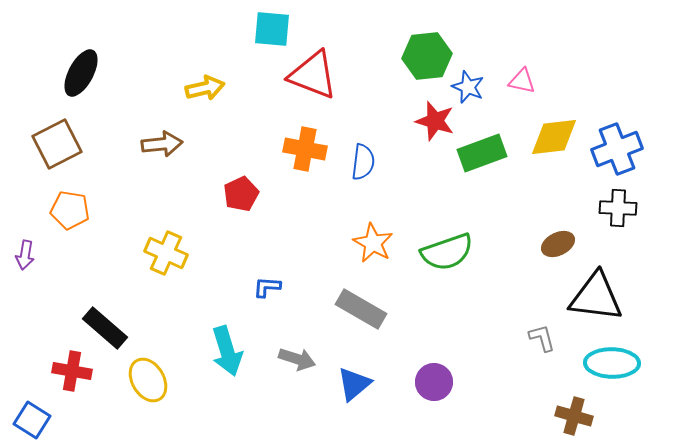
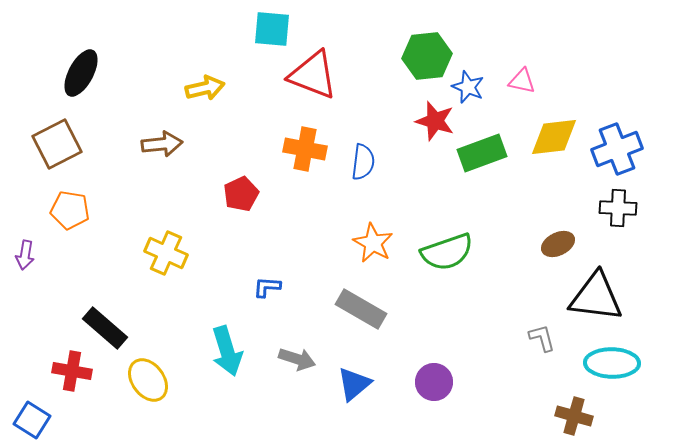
yellow ellipse: rotated 6 degrees counterclockwise
